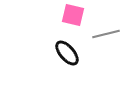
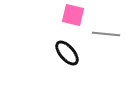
gray line: rotated 20 degrees clockwise
